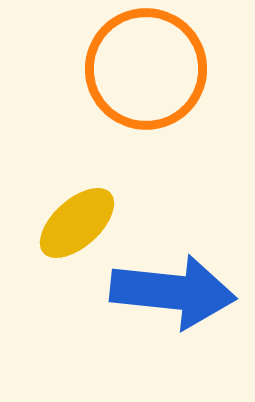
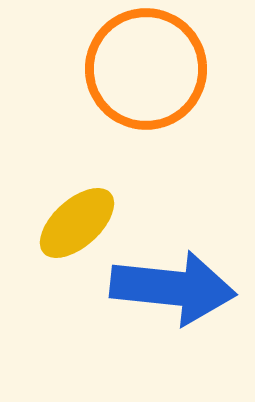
blue arrow: moved 4 px up
